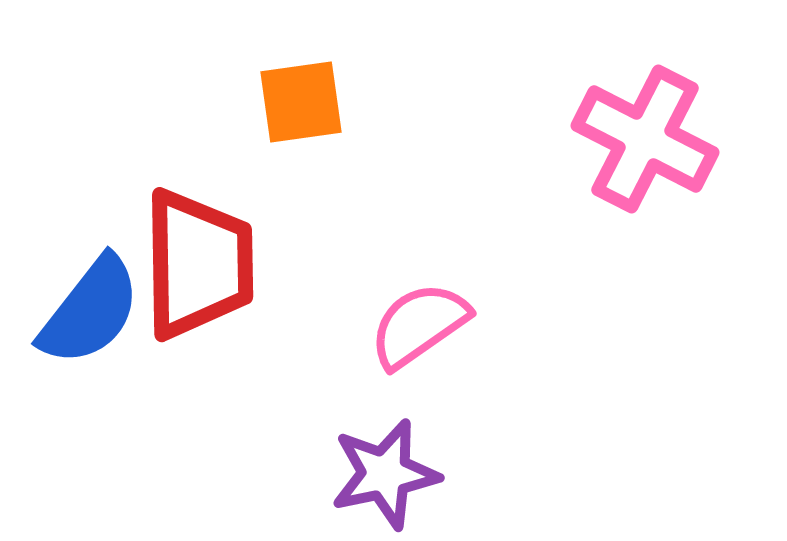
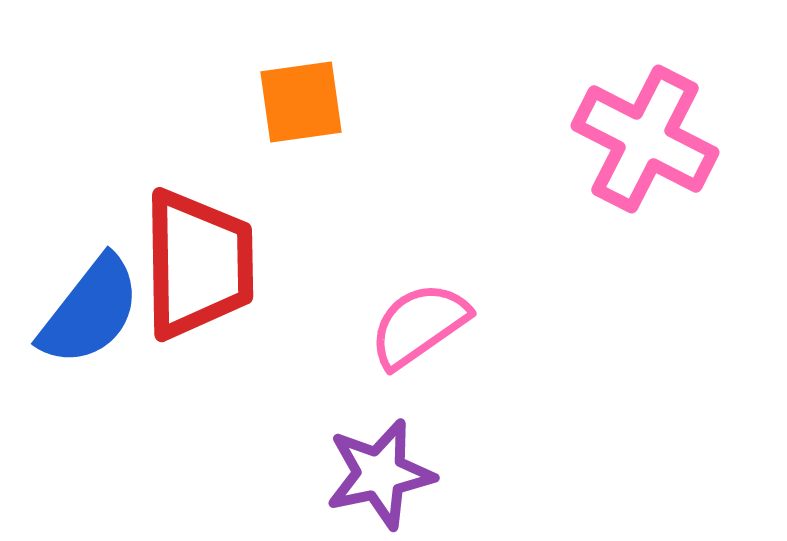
purple star: moved 5 px left
